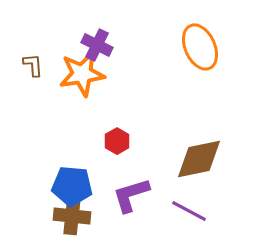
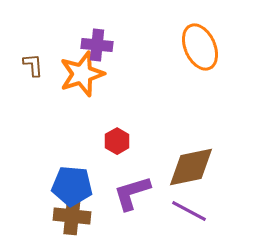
purple cross: rotated 20 degrees counterclockwise
orange star: rotated 9 degrees counterclockwise
brown diamond: moved 8 px left, 8 px down
purple L-shape: moved 1 px right, 2 px up
